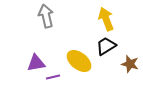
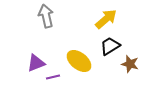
yellow arrow: rotated 70 degrees clockwise
black trapezoid: moved 4 px right
purple triangle: rotated 12 degrees counterclockwise
